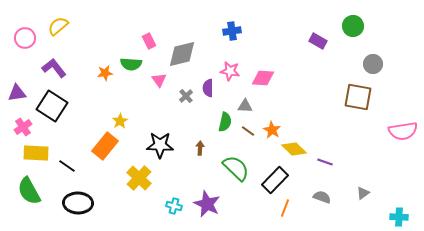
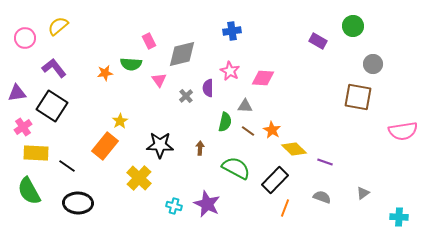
pink star at (230, 71): rotated 18 degrees clockwise
green semicircle at (236, 168): rotated 16 degrees counterclockwise
